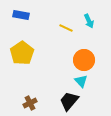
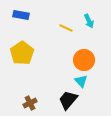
black trapezoid: moved 1 px left, 1 px up
